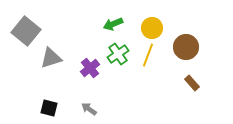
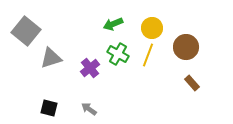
green cross: rotated 25 degrees counterclockwise
